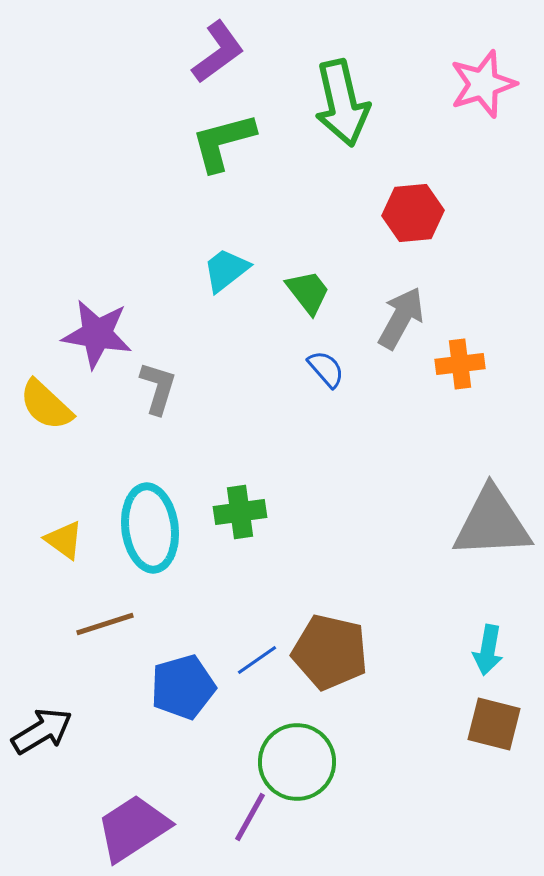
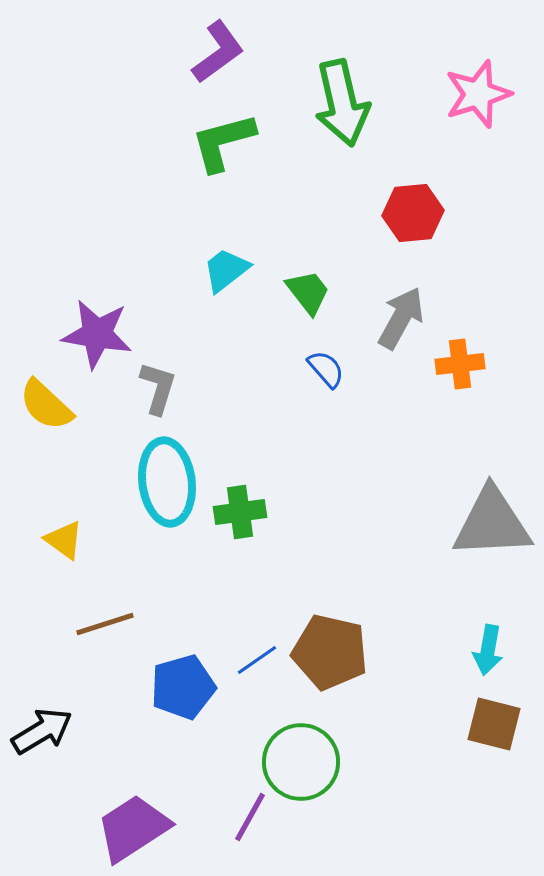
pink star: moved 5 px left, 10 px down
cyan ellipse: moved 17 px right, 46 px up
green circle: moved 4 px right
